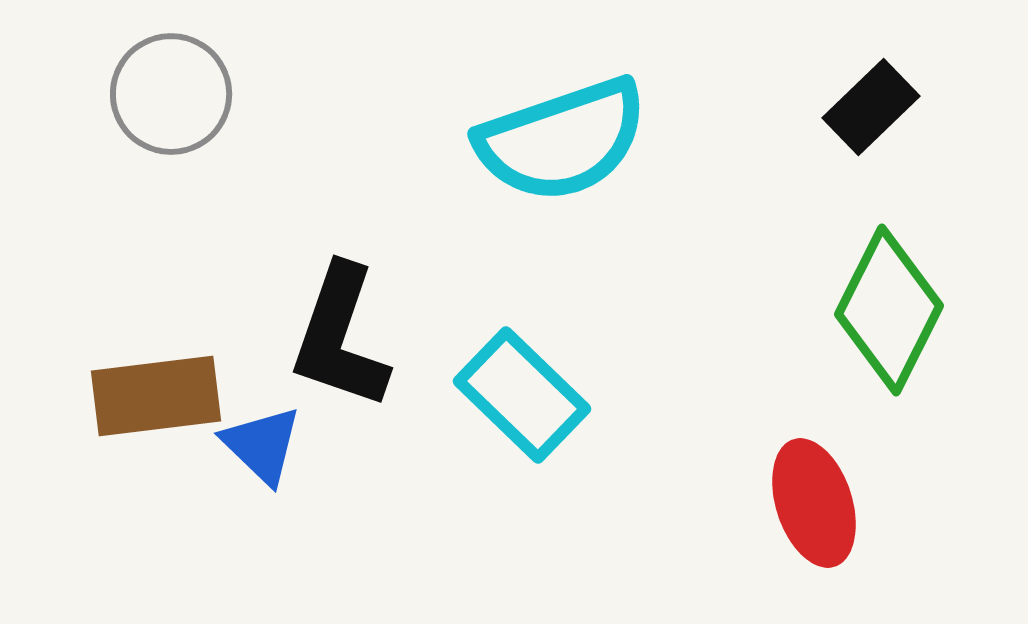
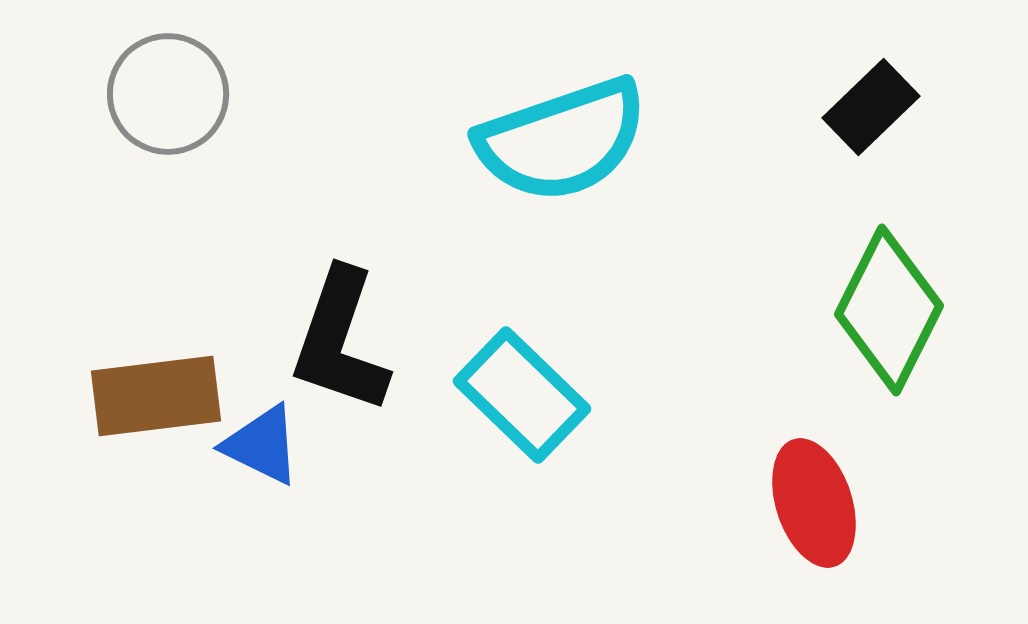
gray circle: moved 3 px left
black L-shape: moved 4 px down
blue triangle: rotated 18 degrees counterclockwise
